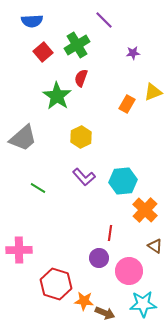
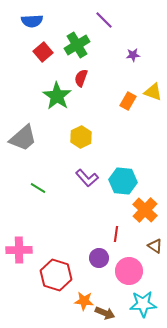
purple star: moved 2 px down
yellow triangle: rotated 42 degrees clockwise
orange rectangle: moved 1 px right, 3 px up
purple L-shape: moved 3 px right, 1 px down
cyan hexagon: rotated 12 degrees clockwise
red line: moved 6 px right, 1 px down
red hexagon: moved 9 px up
